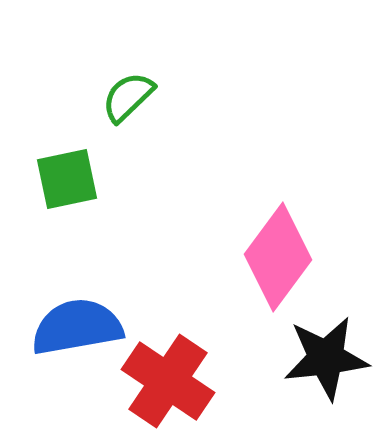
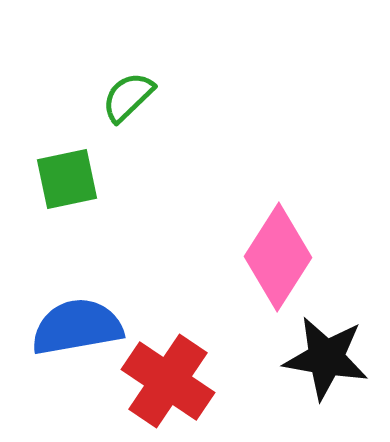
pink diamond: rotated 4 degrees counterclockwise
black star: rotated 16 degrees clockwise
